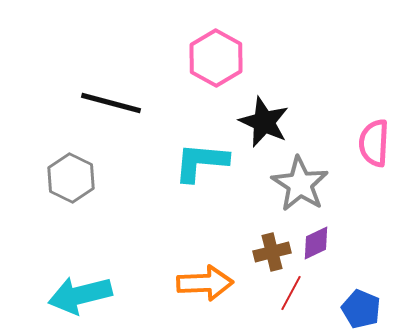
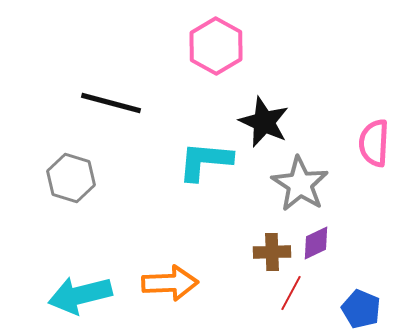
pink hexagon: moved 12 px up
cyan L-shape: moved 4 px right, 1 px up
gray hexagon: rotated 9 degrees counterclockwise
brown cross: rotated 12 degrees clockwise
orange arrow: moved 35 px left
